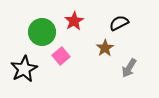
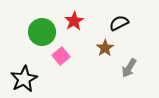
black star: moved 10 px down
